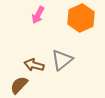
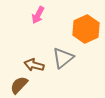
orange hexagon: moved 5 px right, 11 px down
gray triangle: moved 1 px right, 2 px up
